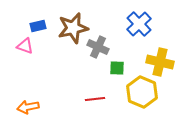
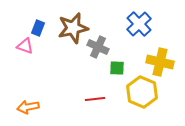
blue rectangle: moved 2 px down; rotated 56 degrees counterclockwise
